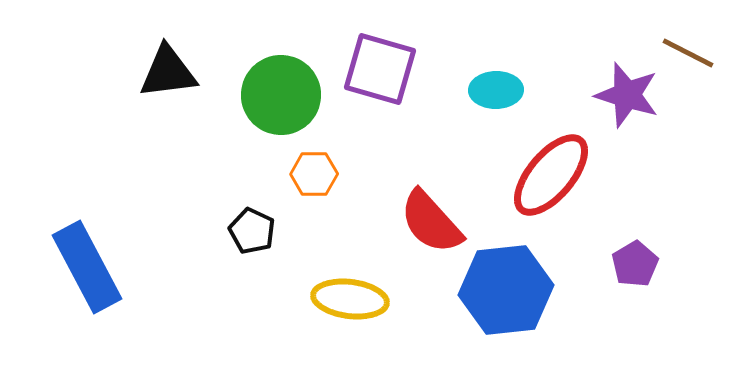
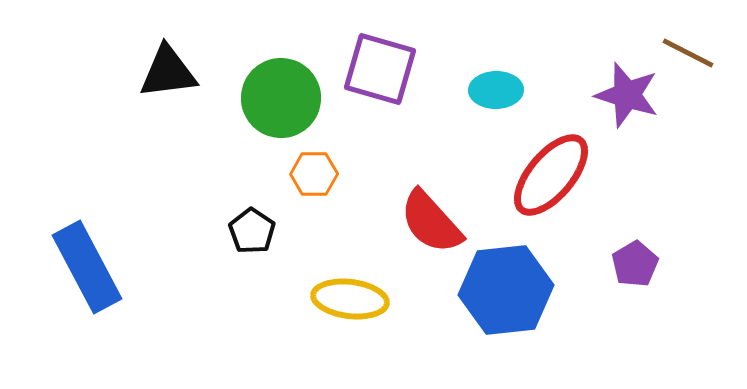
green circle: moved 3 px down
black pentagon: rotated 9 degrees clockwise
